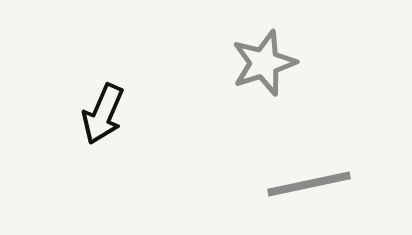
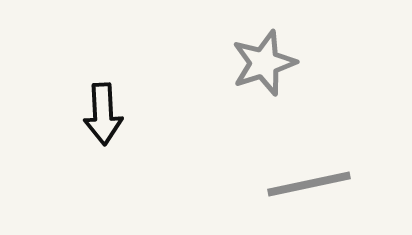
black arrow: rotated 26 degrees counterclockwise
